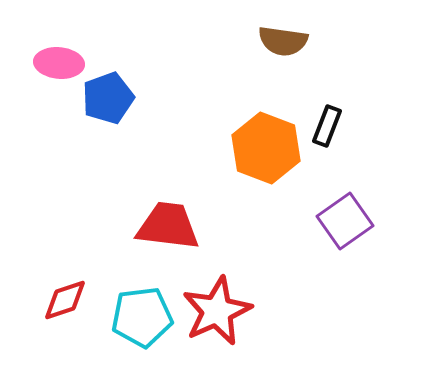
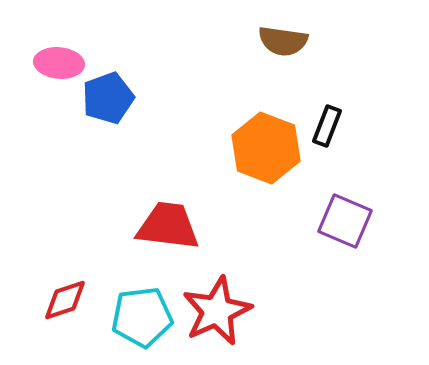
purple square: rotated 32 degrees counterclockwise
